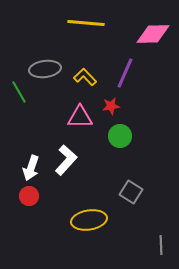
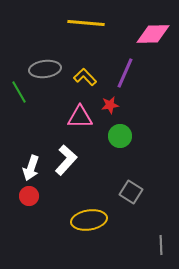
red star: moved 1 px left, 1 px up
